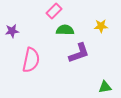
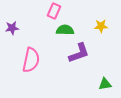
pink rectangle: rotated 21 degrees counterclockwise
purple star: moved 3 px up
green triangle: moved 3 px up
